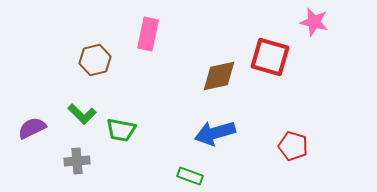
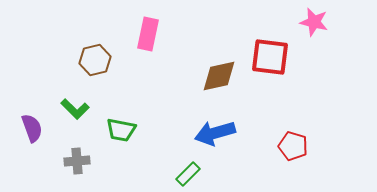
red square: rotated 9 degrees counterclockwise
green L-shape: moved 7 px left, 5 px up
purple semicircle: rotated 96 degrees clockwise
green rectangle: moved 2 px left, 2 px up; rotated 65 degrees counterclockwise
